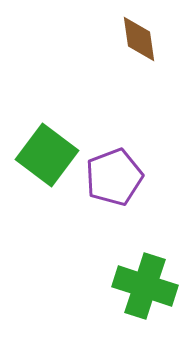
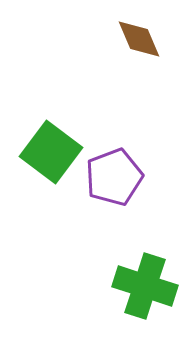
brown diamond: rotated 15 degrees counterclockwise
green square: moved 4 px right, 3 px up
